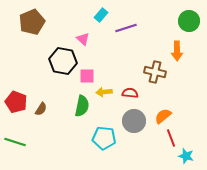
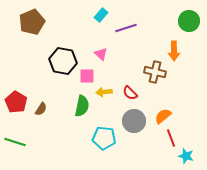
pink triangle: moved 18 px right, 15 px down
orange arrow: moved 3 px left
red semicircle: rotated 140 degrees counterclockwise
red pentagon: rotated 10 degrees clockwise
